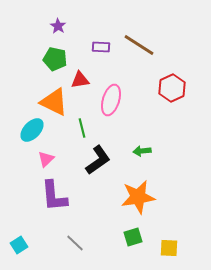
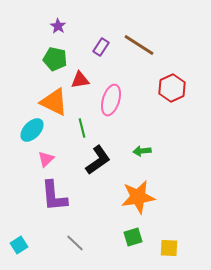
purple rectangle: rotated 60 degrees counterclockwise
